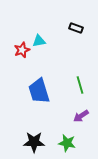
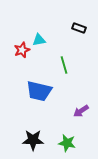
black rectangle: moved 3 px right
cyan triangle: moved 1 px up
green line: moved 16 px left, 20 px up
blue trapezoid: rotated 60 degrees counterclockwise
purple arrow: moved 5 px up
black star: moved 1 px left, 2 px up
